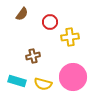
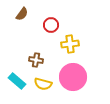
red circle: moved 1 px right, 3 px down
yellow cross: moved 7 px down
brown cross: moved 3 px right, 4 px down; rotated 24 degrees clockwise
cyan rectangle: rotated 24 degrees clockwise
